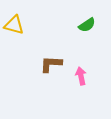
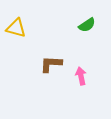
yellow triangle: moved 2 px right, 3 px down
